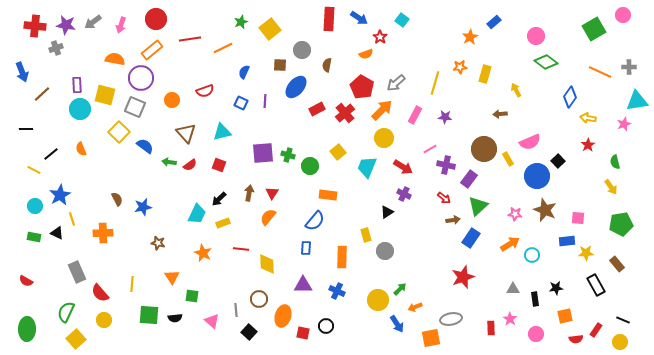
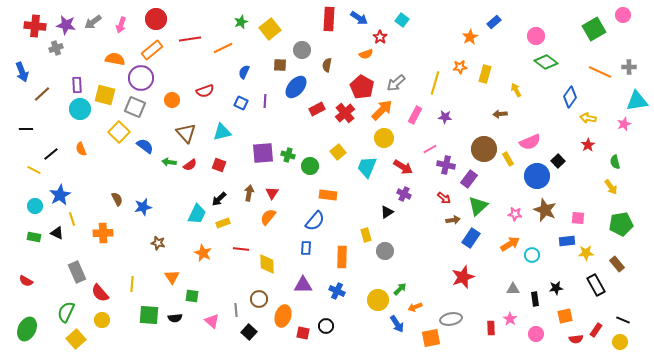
yellow circle at (104, 320): moved 2 px left
green ellipse at (27, 329): rotated 25 degrees clockwise
